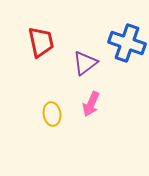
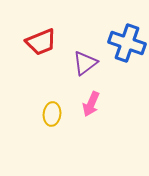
red trapezoid: rotated 80 degrees clockwise
yellow ellipse: rotated 15 degrees clockwise
